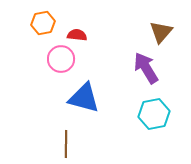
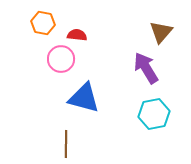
orange hexagon: rotated 20 degrees clockwise
